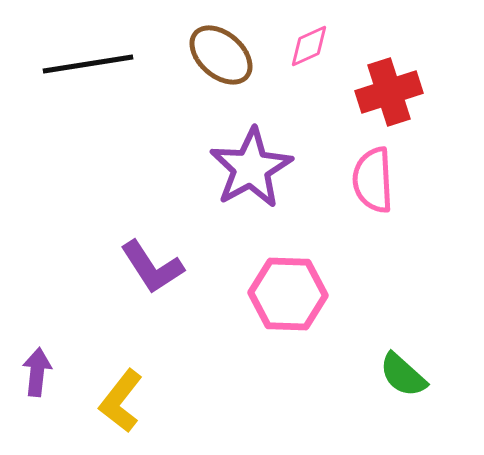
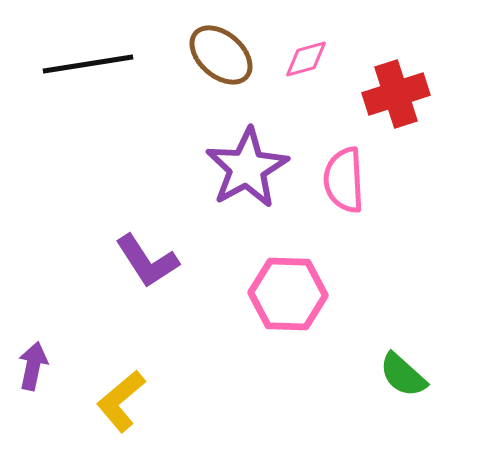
pink diamond: moved 3 px left, 13 px down; rotated 9 degrees clockwise
red cross: moved 7 px right, 2 px down
purple star: moved 4 px left
pink semicircle: moved 29 px left
purple L-shape: moved 5 px left, 6 px up
purple arrow: moved 4 px left, 6 px up; rotated 6 degrees clockwise
yellow L-shape: rotated 12 degrees clockwise
